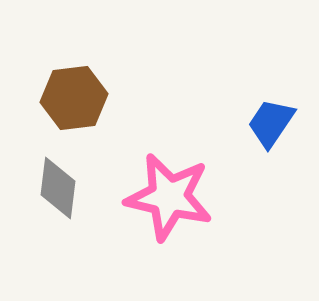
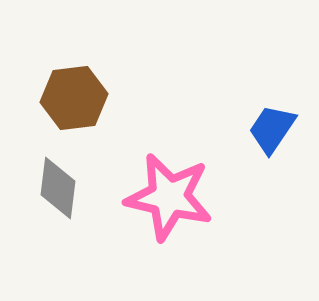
blue trapezoid: moved 1 px right, 6 px down
